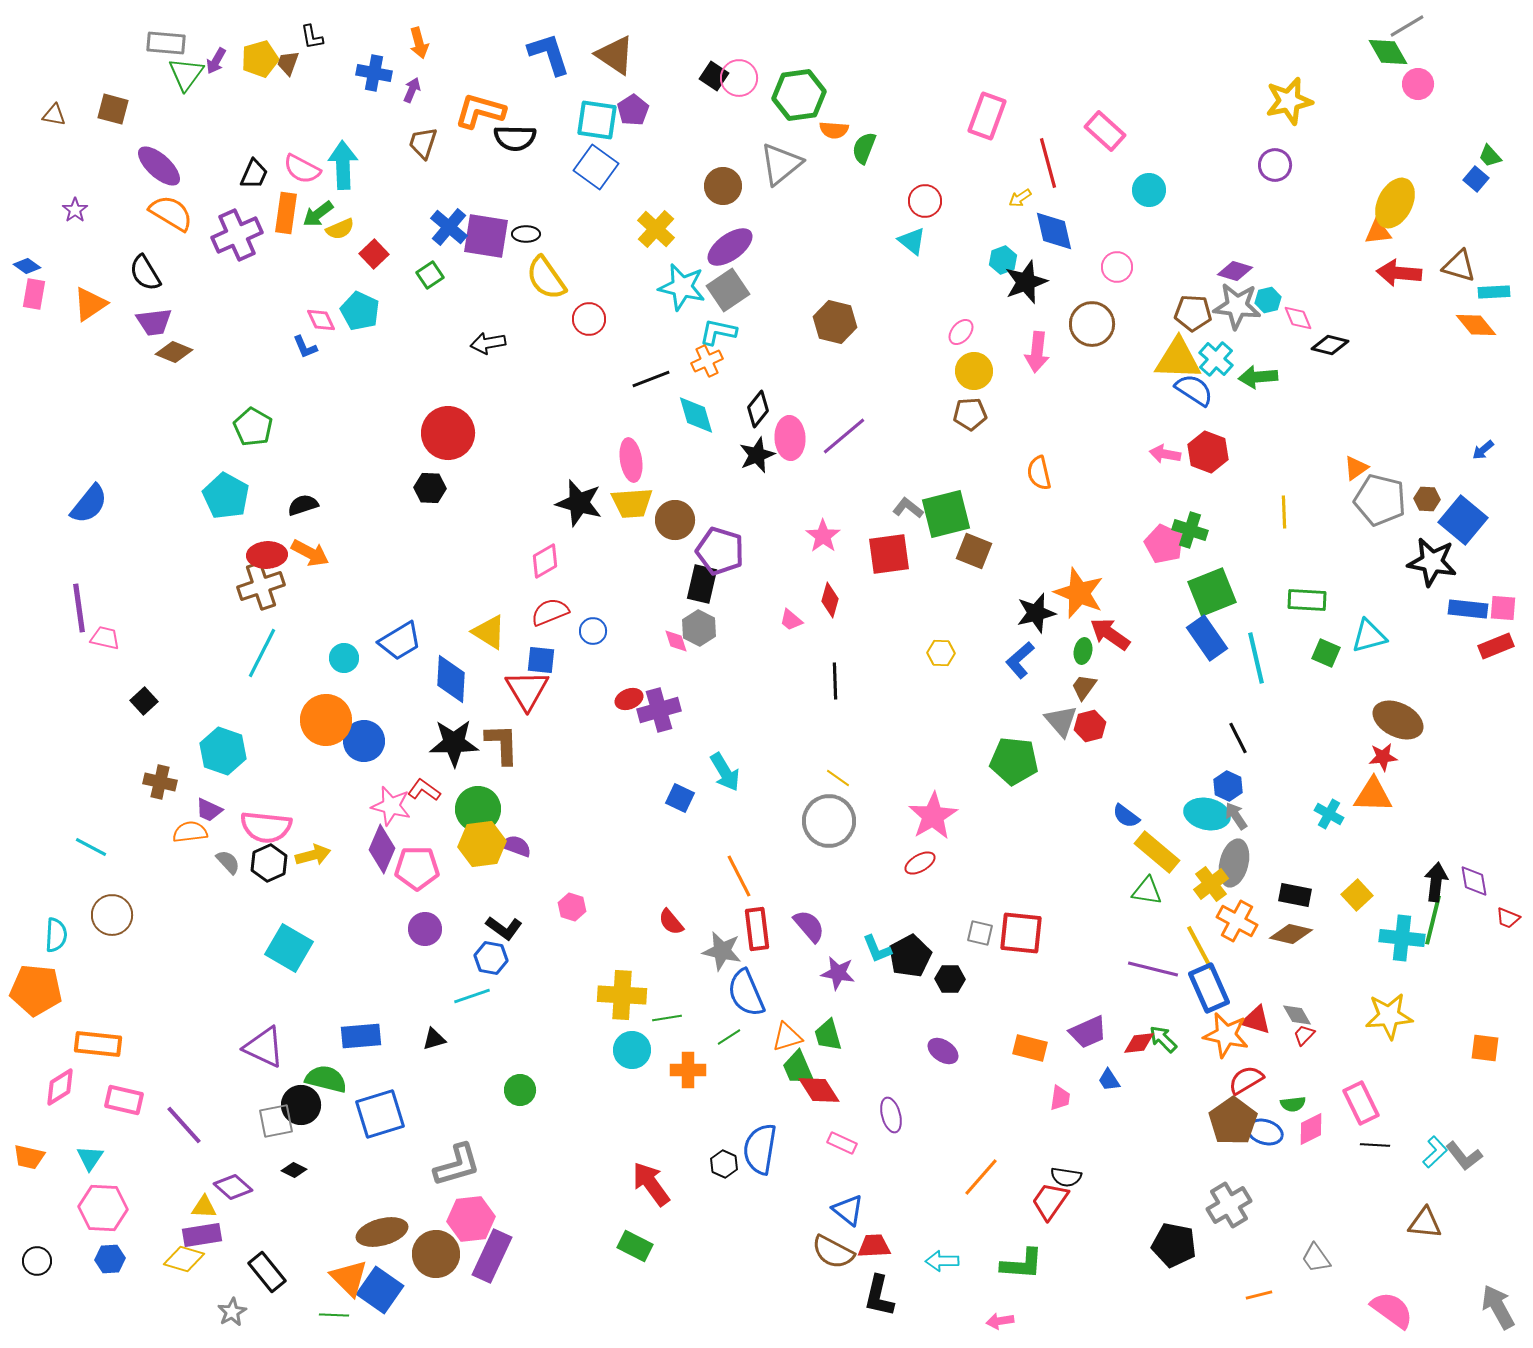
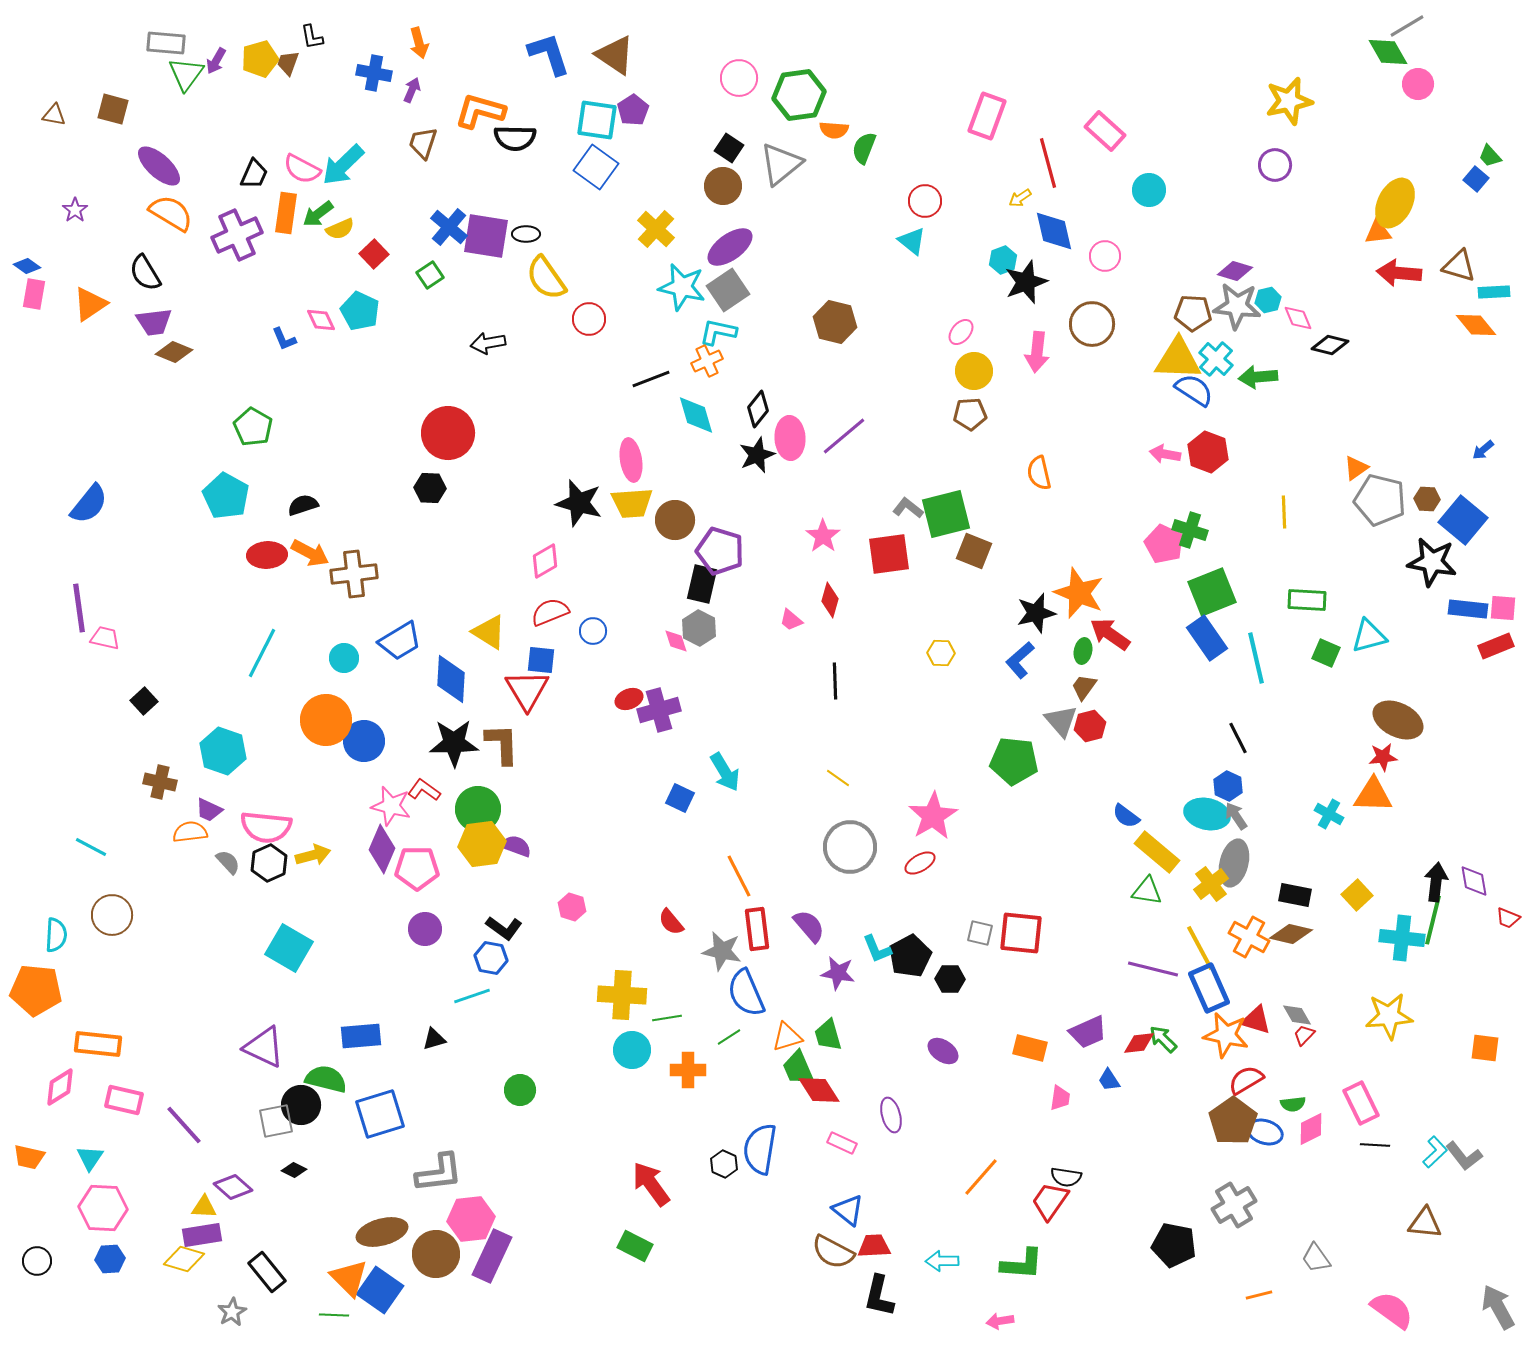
black square at (714, 76): moved 15 px right, 72 px down
cyan arrow at (343, 165): rotated 132 degrees counterclockwise
pink circle at (1117, 267): moved 12 px left, 11 px up
blue L-shape at (305, 347): moved 21 px left, 8 px up
brown cross at (261, 586): moved 93 px right, 12 px up; rotated 12 degrees clockwise
gray circle at (829, 821): moved 21 px right, 26 px down
orange cross at (1237, 921): moved 12 px right, 16 px down
gray L-shape at (457, 1165): moved 18 px left, 8 px down; rotated 9 degrees clockwise
gray cross at (1229, 1205): moved 5 px right
